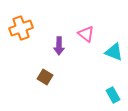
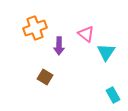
orange cross: moved 14 px right
cyan triangle: moved 8 px left; rotated 42 degrees clockwise
